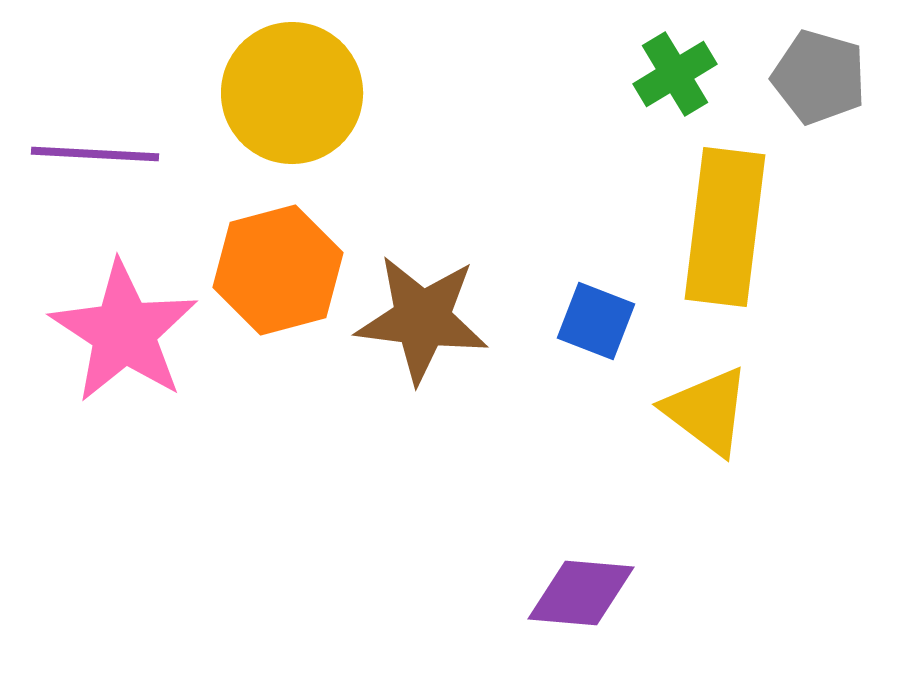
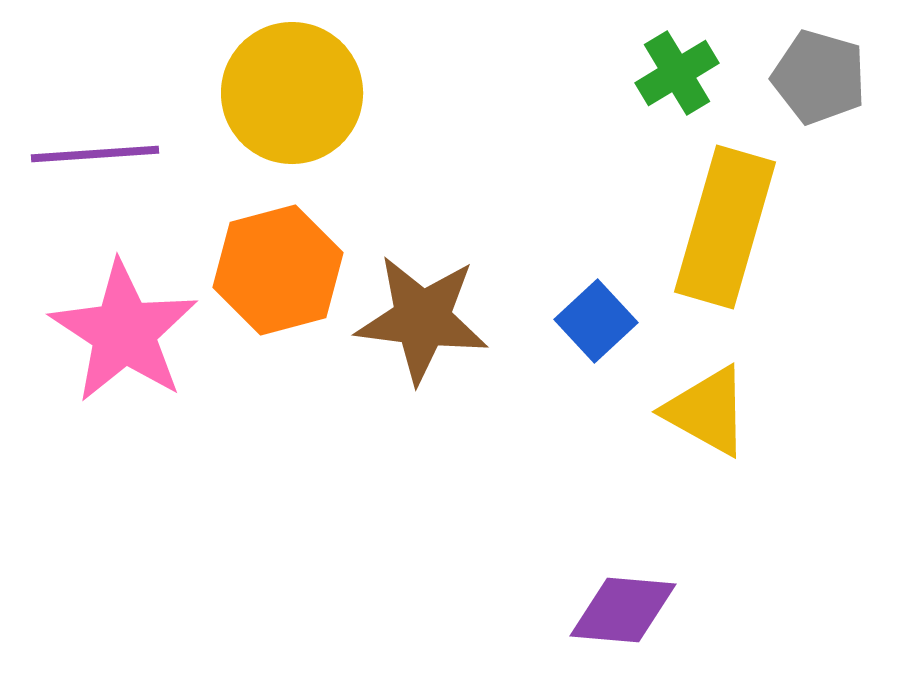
green cross: moved 2 px right, 1 px up
purple line: rotated 7 degrees counterclockwise
yellow rectangle: rotated 9 degrees clockwise
blue square: rotated 26 degrees clockwise
yellow triangle: rotated 8 degrees counterclockwise
purple diamond: moved 42 px right, 17 px down
